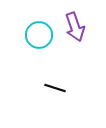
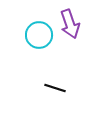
purple arrow: moved 5 px left, 3 px up
